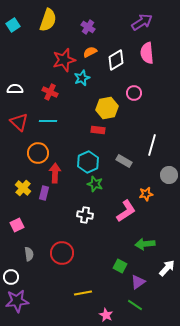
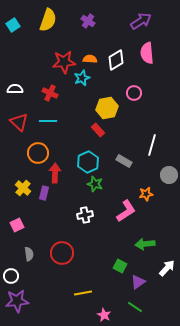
purple arrow: moved 1 px left, 1 px up
purple cross: moved 6 px up
orange semicircle: moved 7 px down; rotated 32 degrees clockwise
red star: moved 2 px down; rotated 10 degrees clockwise
red cross: moved 1 px down
red rectangle: rotated 40 degrees clockwise
white cross: rotated 21 degrees counterclockwise
white circle: moved 1 px up
green line: moved 2 px down
pink star: moved 2 px left
